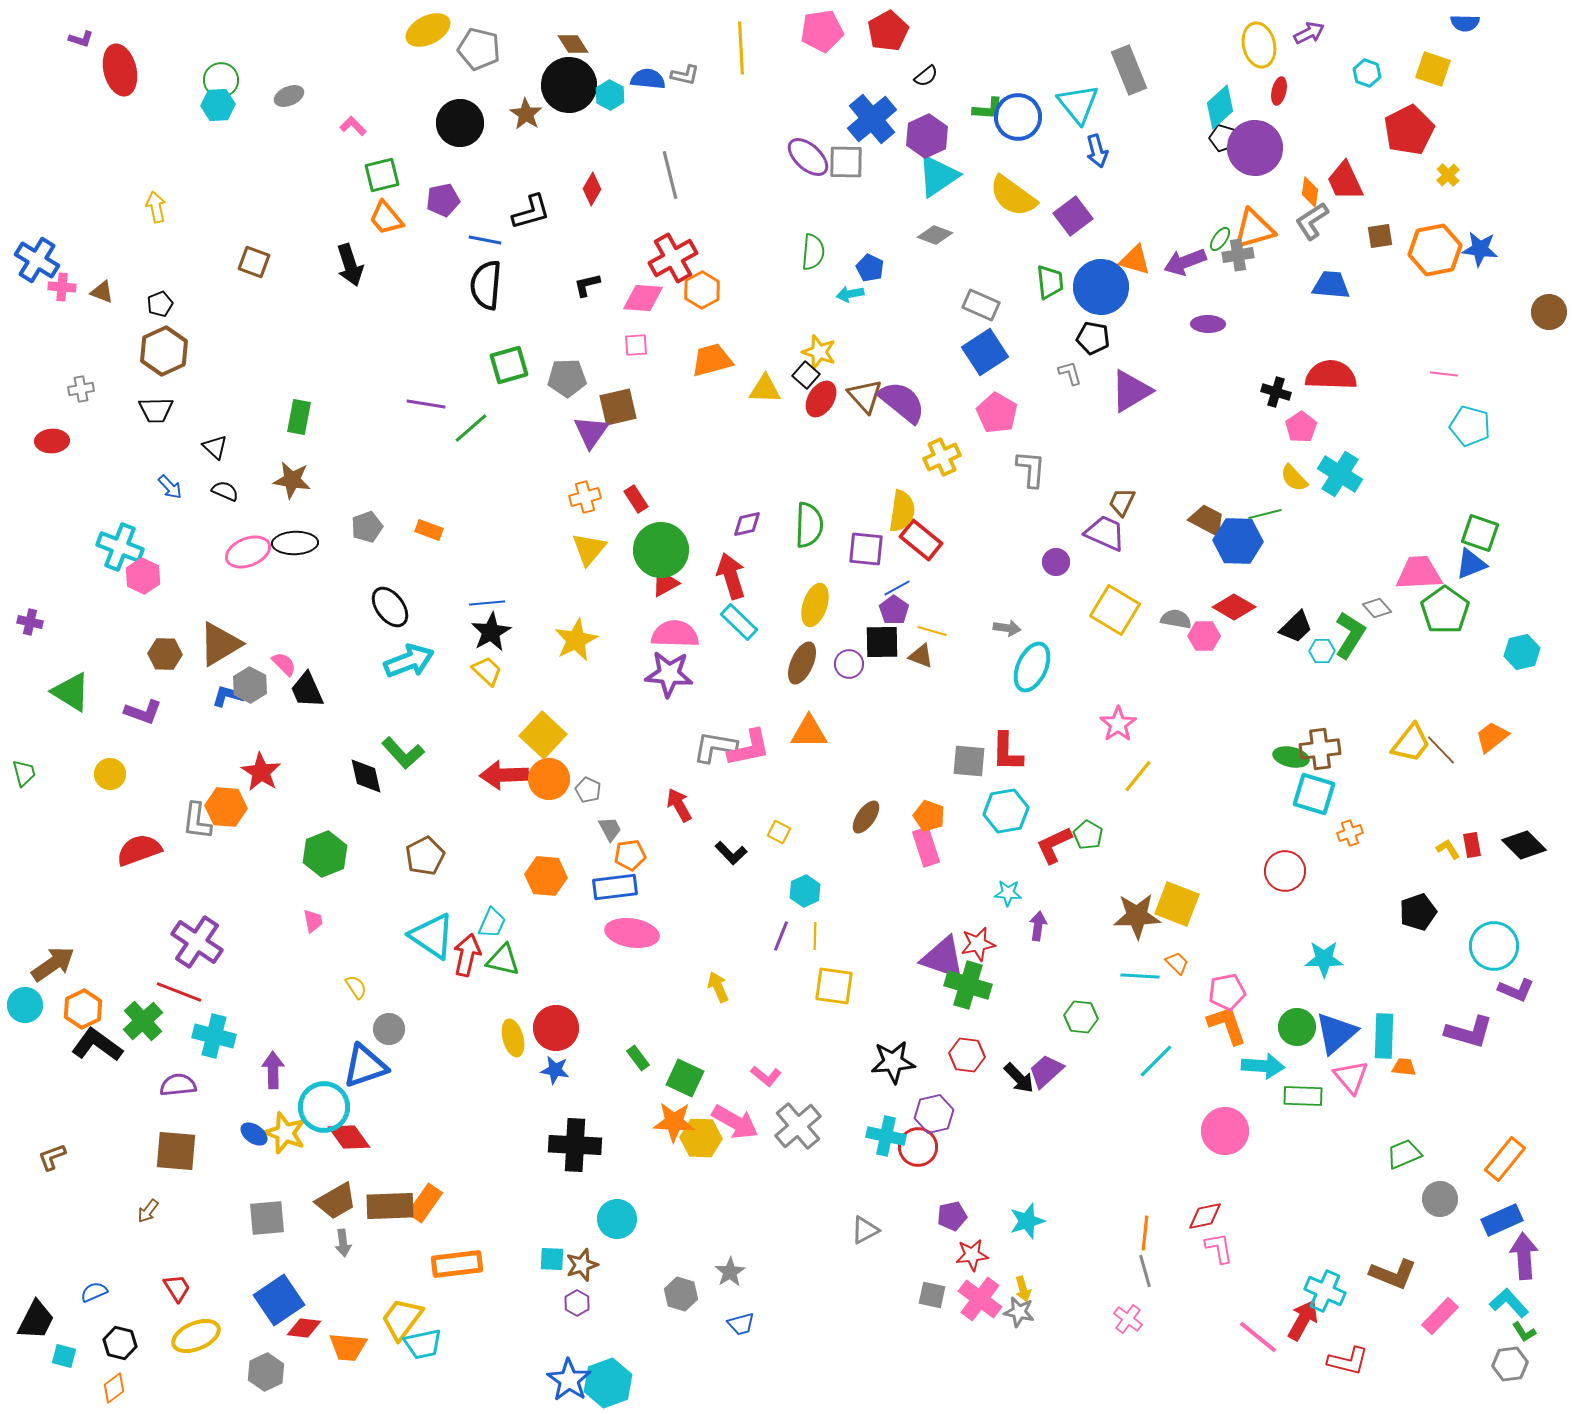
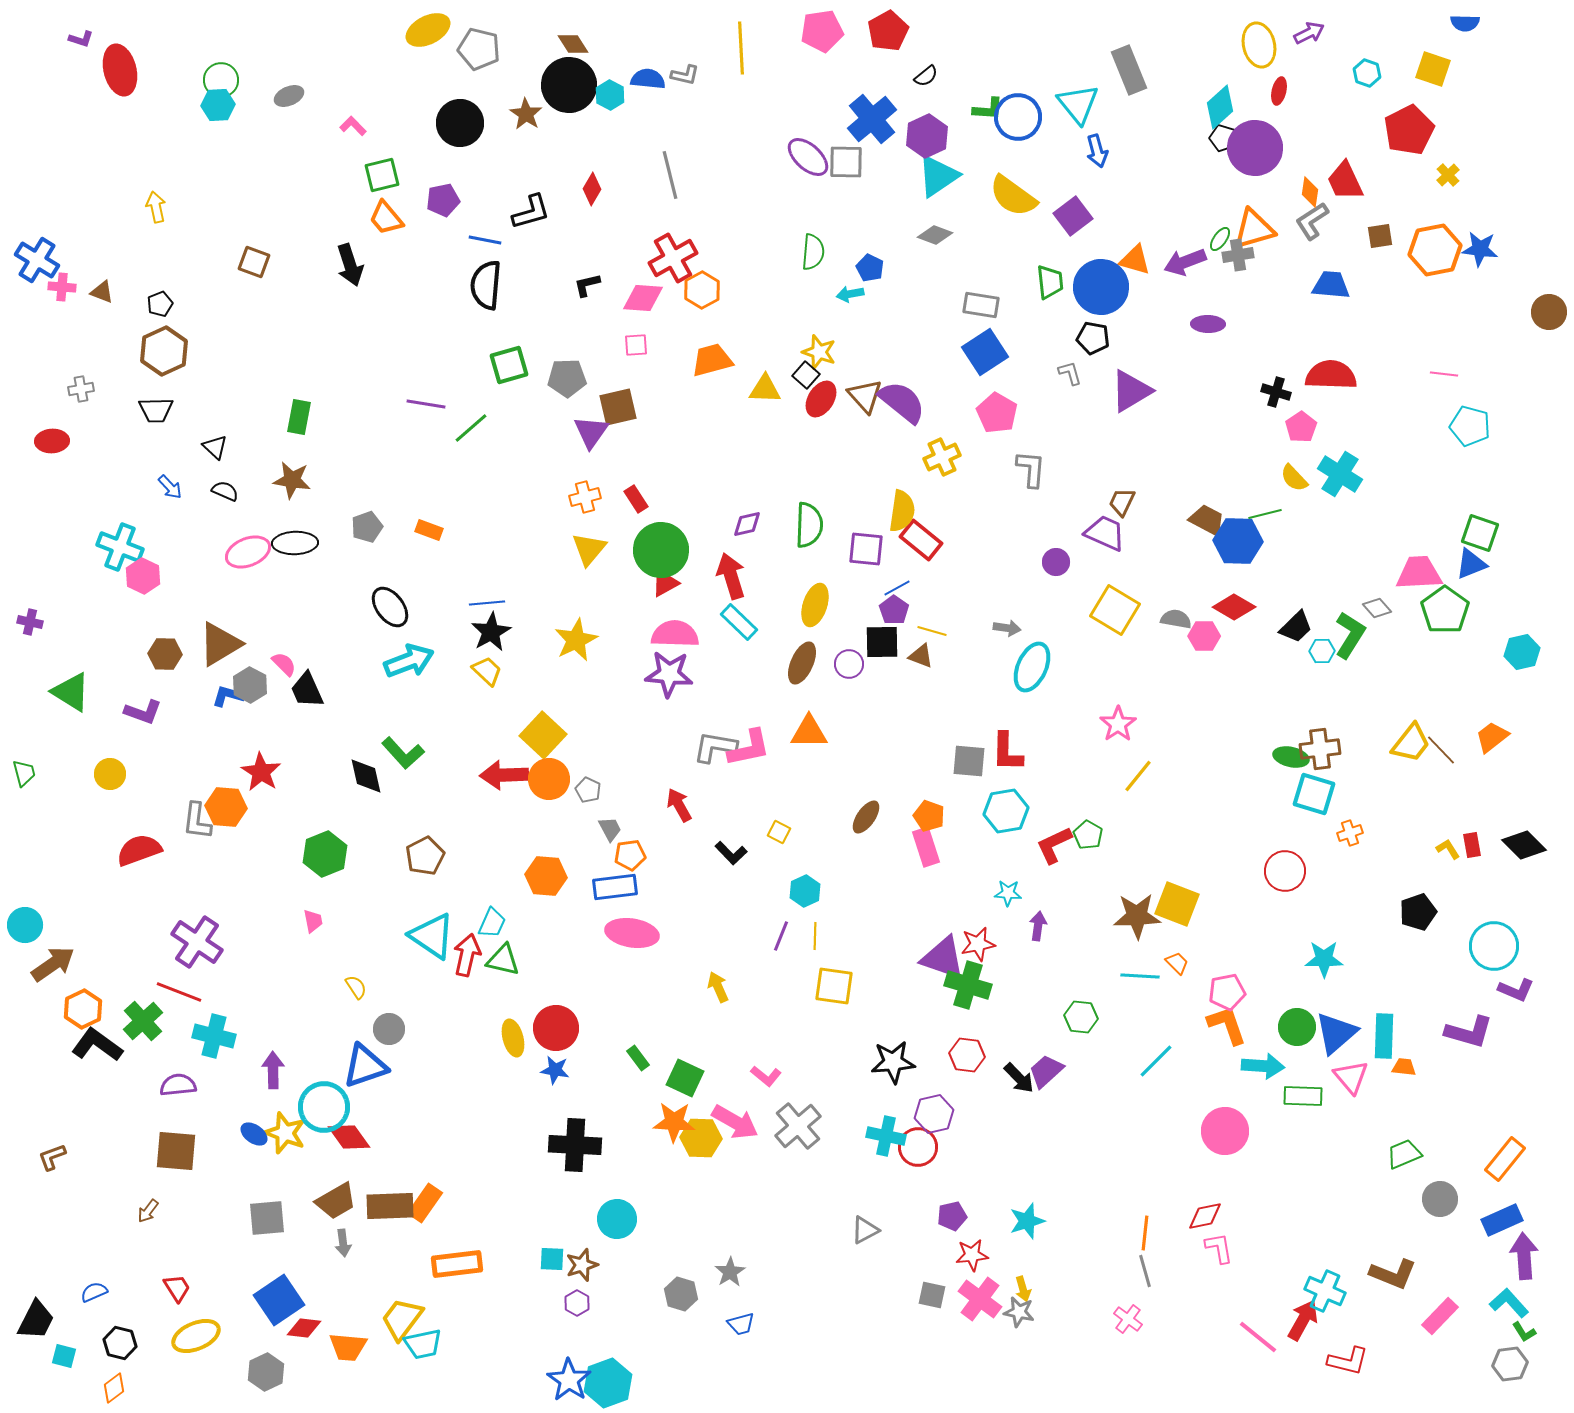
gray rectangle at (981, 305): rotated 15 degrees counterclockwise
cyan circle at (25, 1005): moved 80 px up
